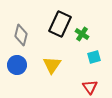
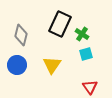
cyan square: moved 8 px left, 3 px up
